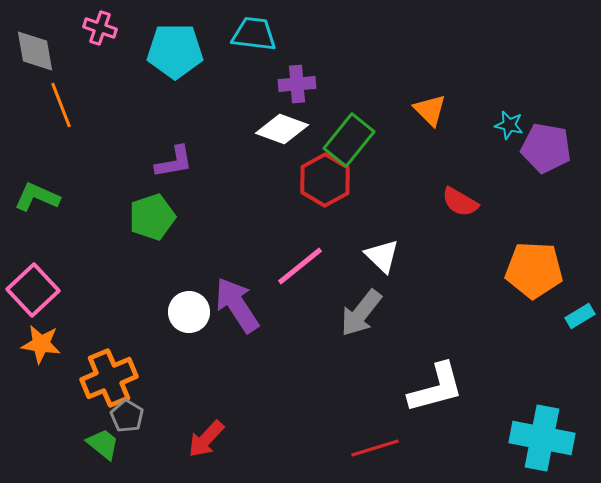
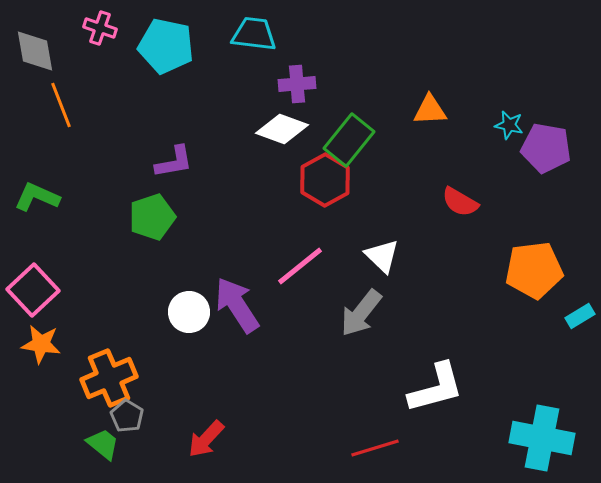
cyan pentagon: moved 9 px left, 5 px up; rotated 12 degrees clockwise
orange triangle: rotated 48 degrees counterclockwise
orange pentagon: rotated 10 degrees counterclockwise
